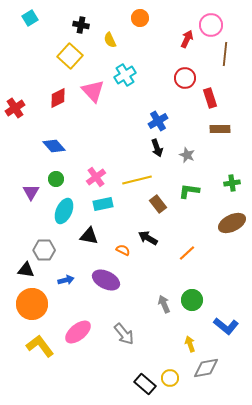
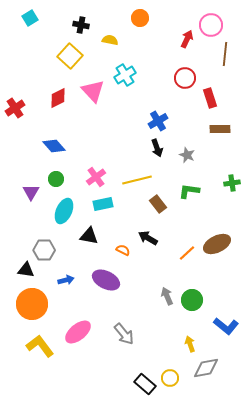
yellow semicircle at (110, 40): rotated 126 degrees clockwise
brown ellipse at (232, 223): moved 15 px left, 21 px down
gray arrow at (164, 304): moved 3 px right, 8 px up
